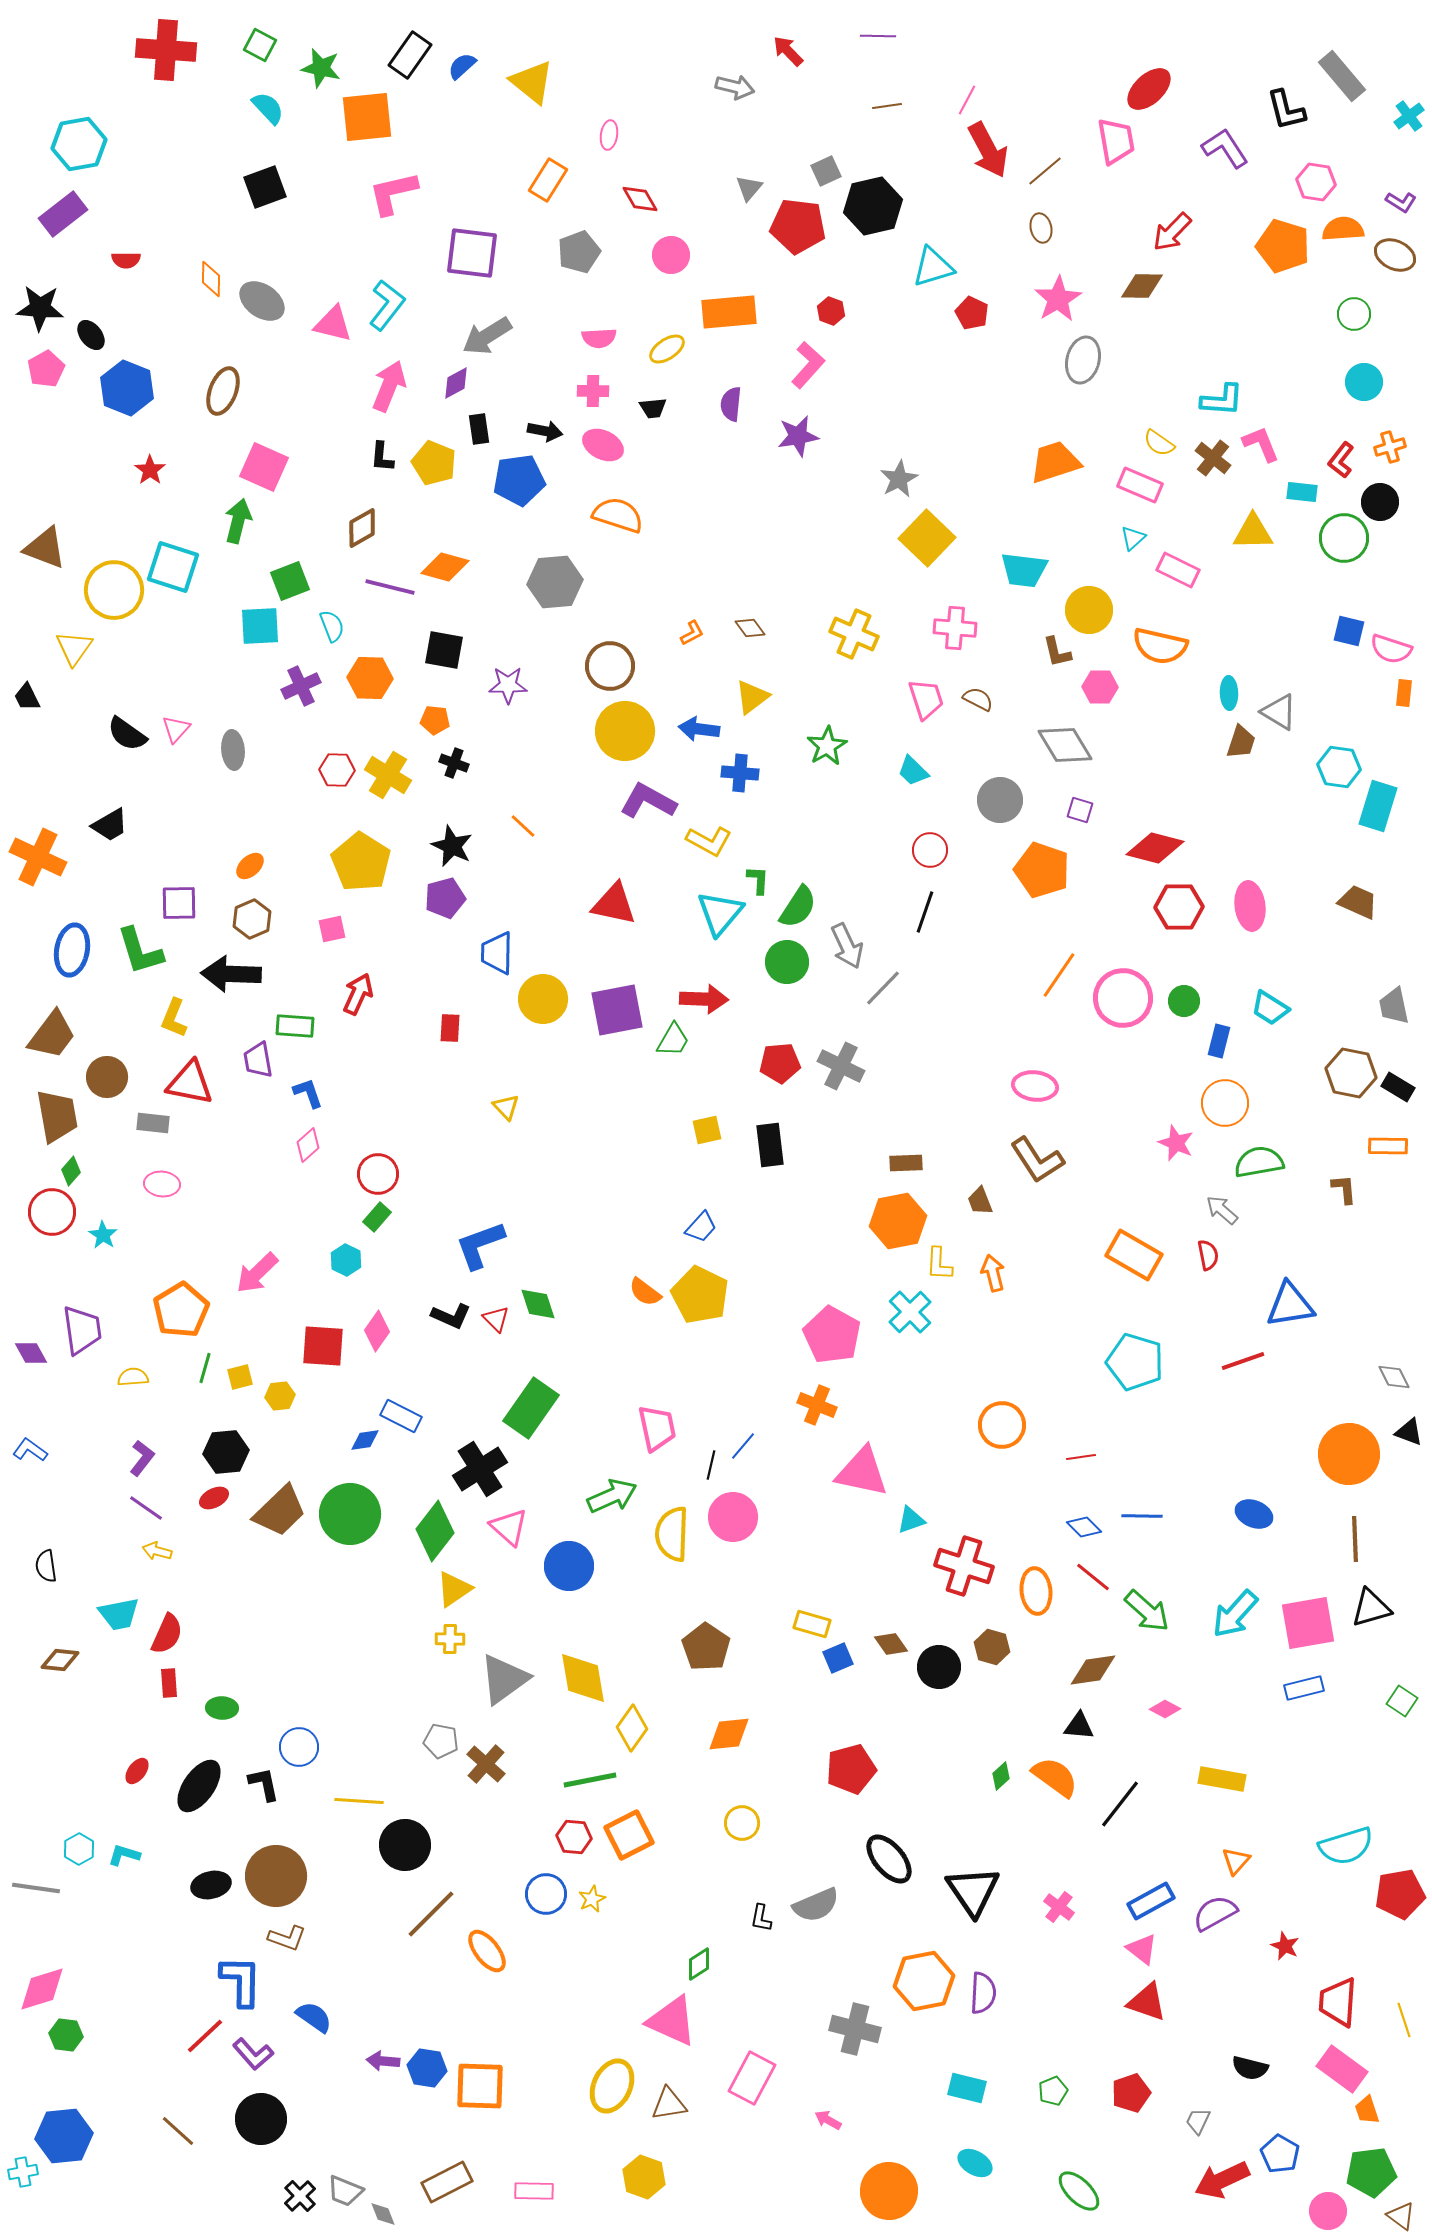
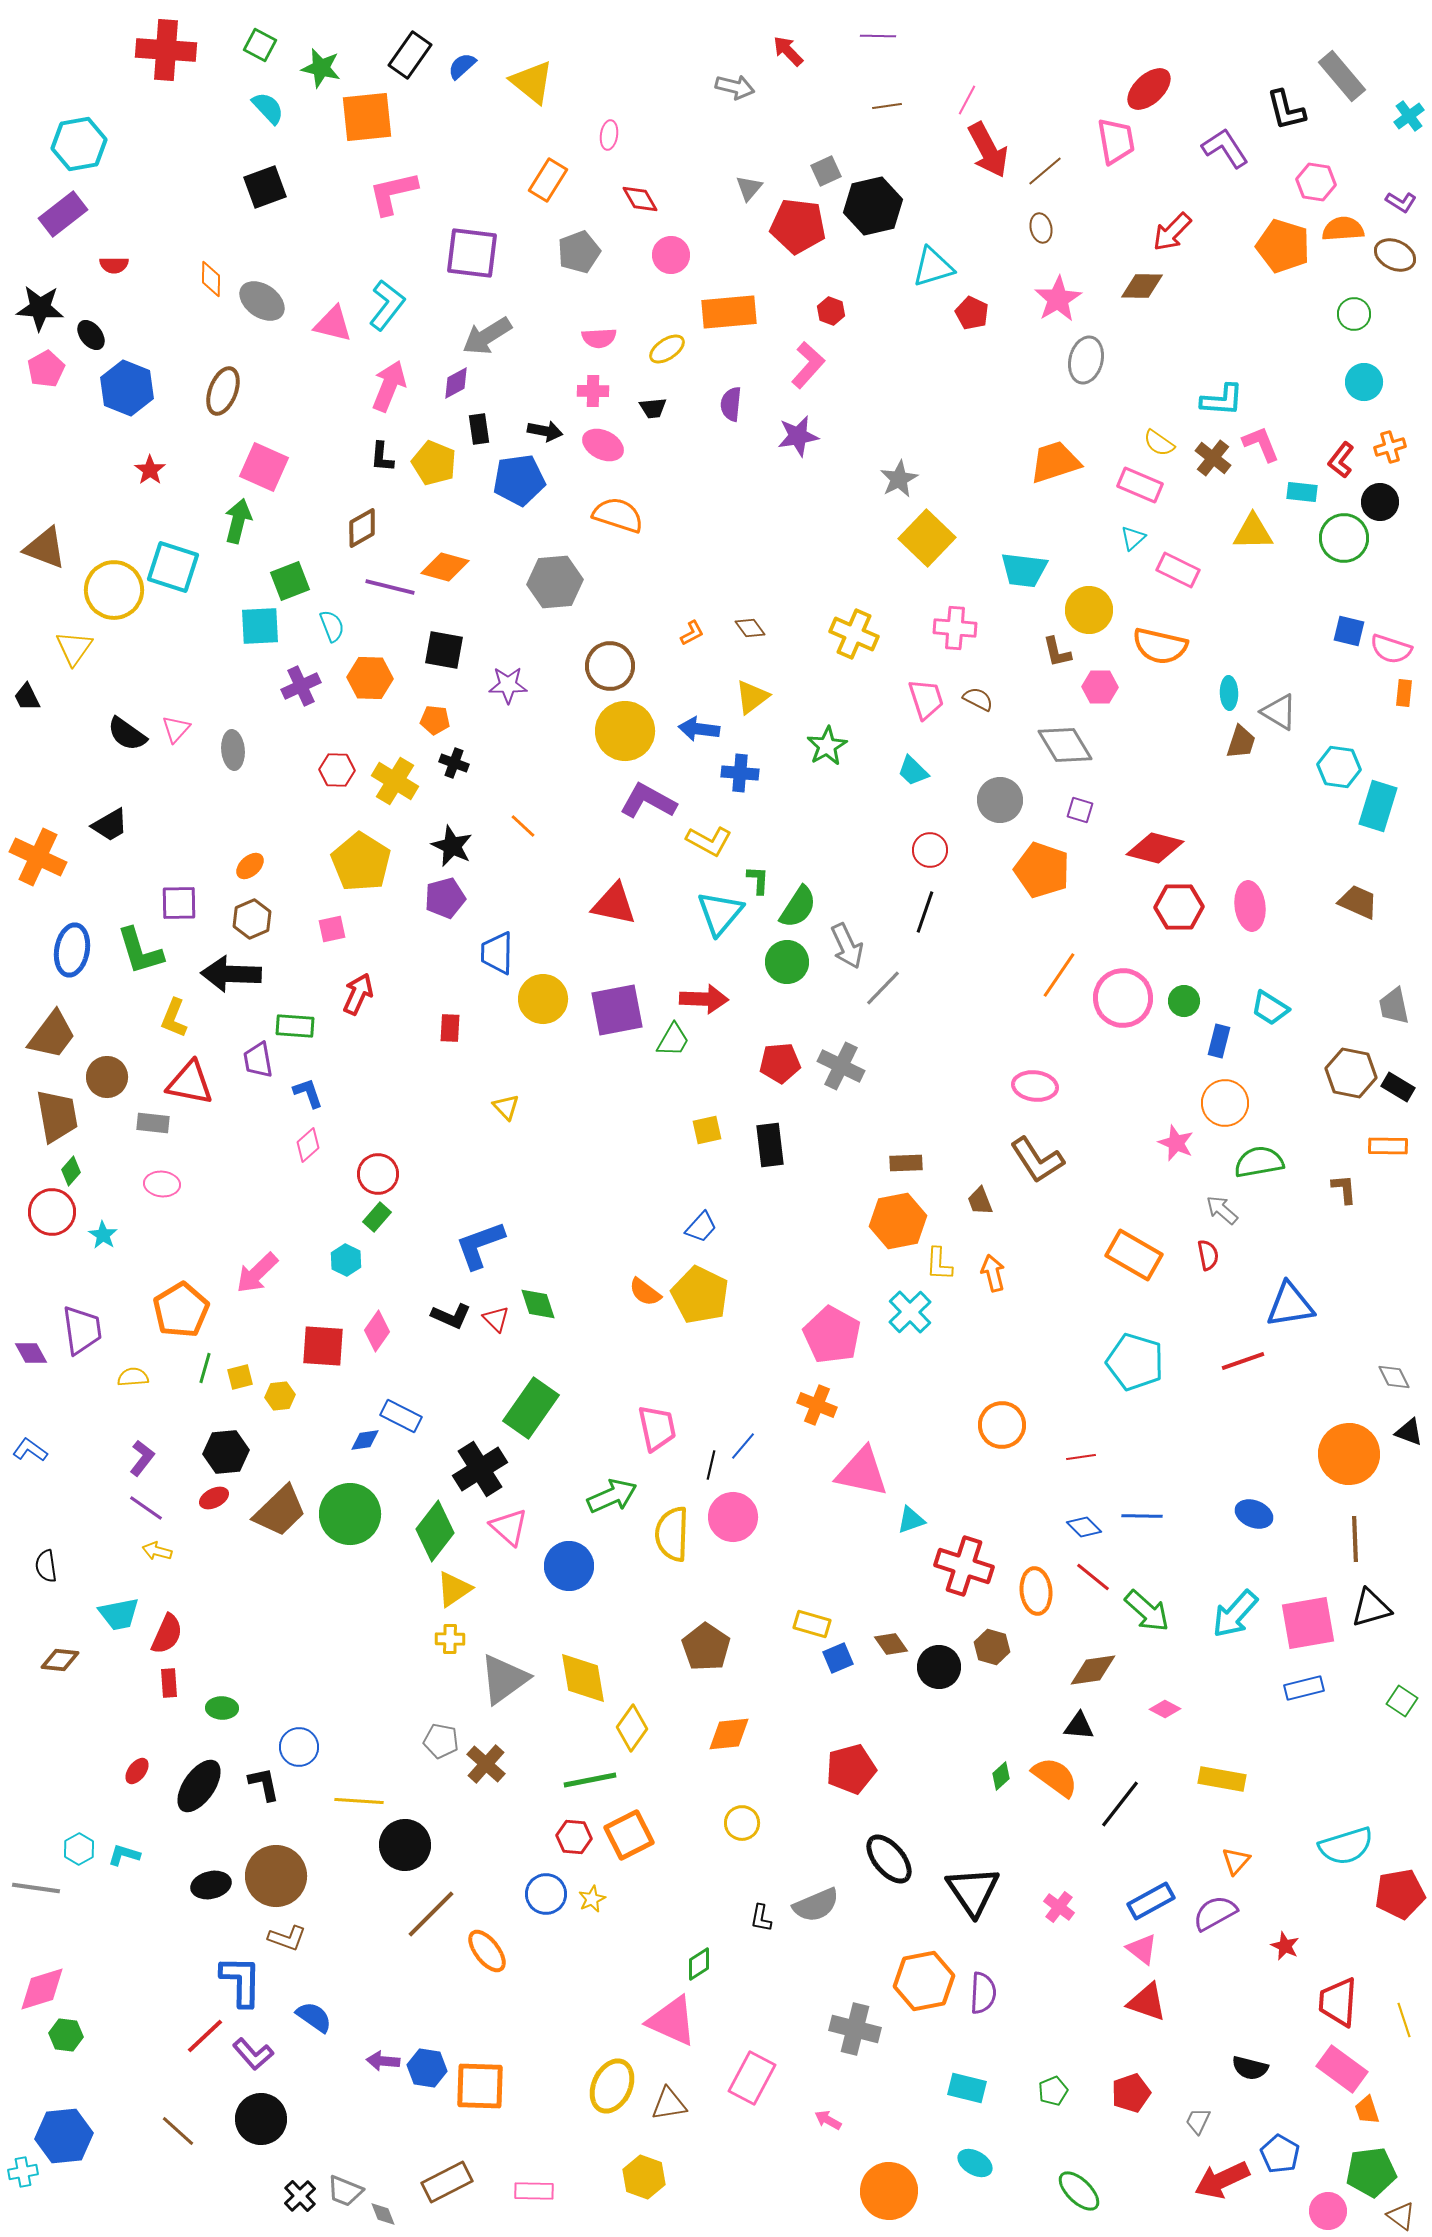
red semicircle at (126, 260): moved 12 px left, 5 px down
gray ellipse at (1083, 360): moved 3 px right
yellow cross at (388, 775): moved 7 px right, 6 px down
